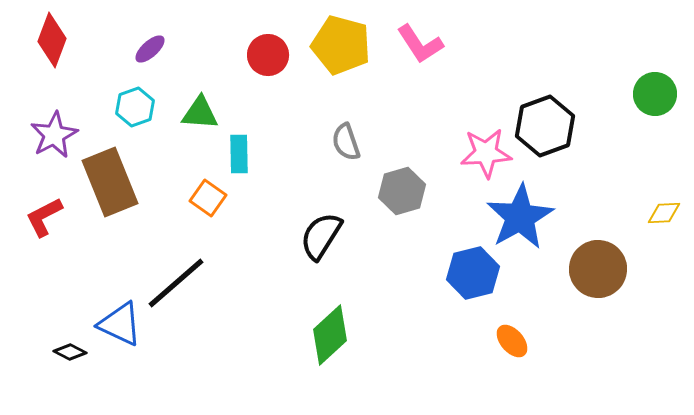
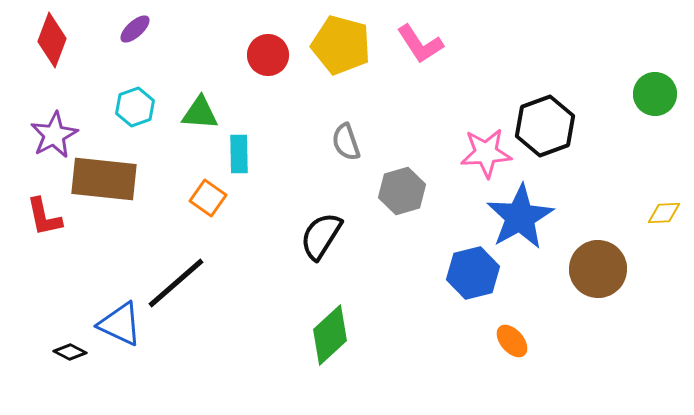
purple ellipse: moved 15 px left, 20 px up
brown rectangle: moved 6 px left, 3 px up; rotated 62 degrees counterclockwise
red L-shape: rotated 75 degrees counterclockwise
